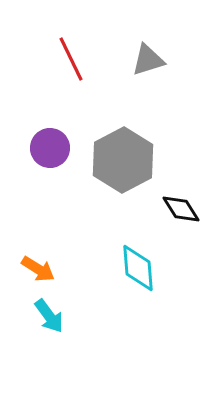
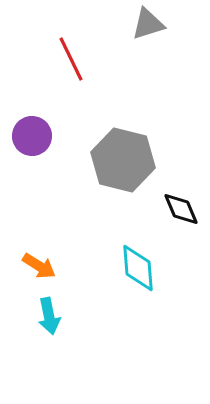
gray triangle: moved 36 px up
purple circle: moved 18 px left, 12 px up
gray hexagon: rotated 18 degrees counterclockwise
black diamond: rotated 9 degrees clockwise
orange arrow: moved 1 px right, 3 px up
cyan arrow: rotated 24 degrees clockwise
